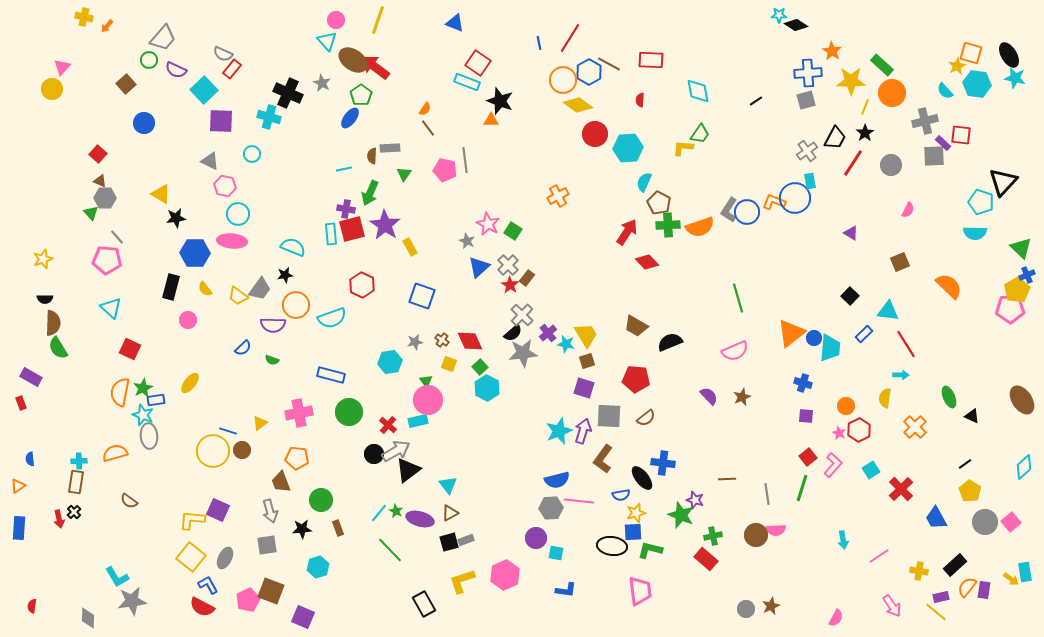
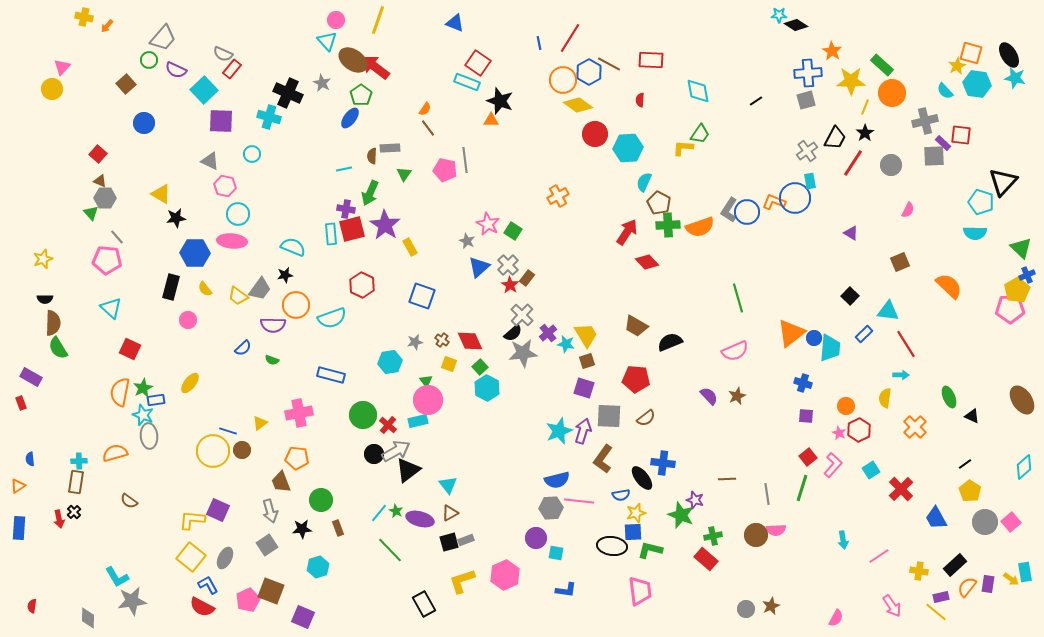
brown star at (742, 397): moved 5 px left, 1 px up
green circle at (349, 412): moved 14 px right, 3 px down
gray square at (267, 545): rotated 25 degrees counterclockwise
purple rectangle at (984, 590): moved 4 px right, 6 px up
